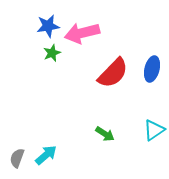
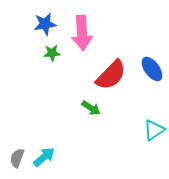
blue star: moved 3 px left, 2 px up
pink arrow: rotated 80 degrees counterclockwise
green star: rotated 18 degrees clockwise
blue ellipse: rotated 50 degrees counterclockwise
red semicircle: moved 2 px left, 2 px down
green arrow: moved 14 px left, 26 px up
cyan arrow: moved 2 px left, 2 px down
